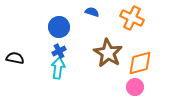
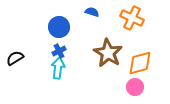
black semicircle: rotated 42 degrees counterclockwise
